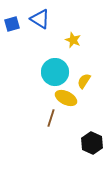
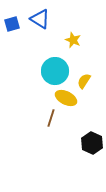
cyan circle: moved 1 px up
